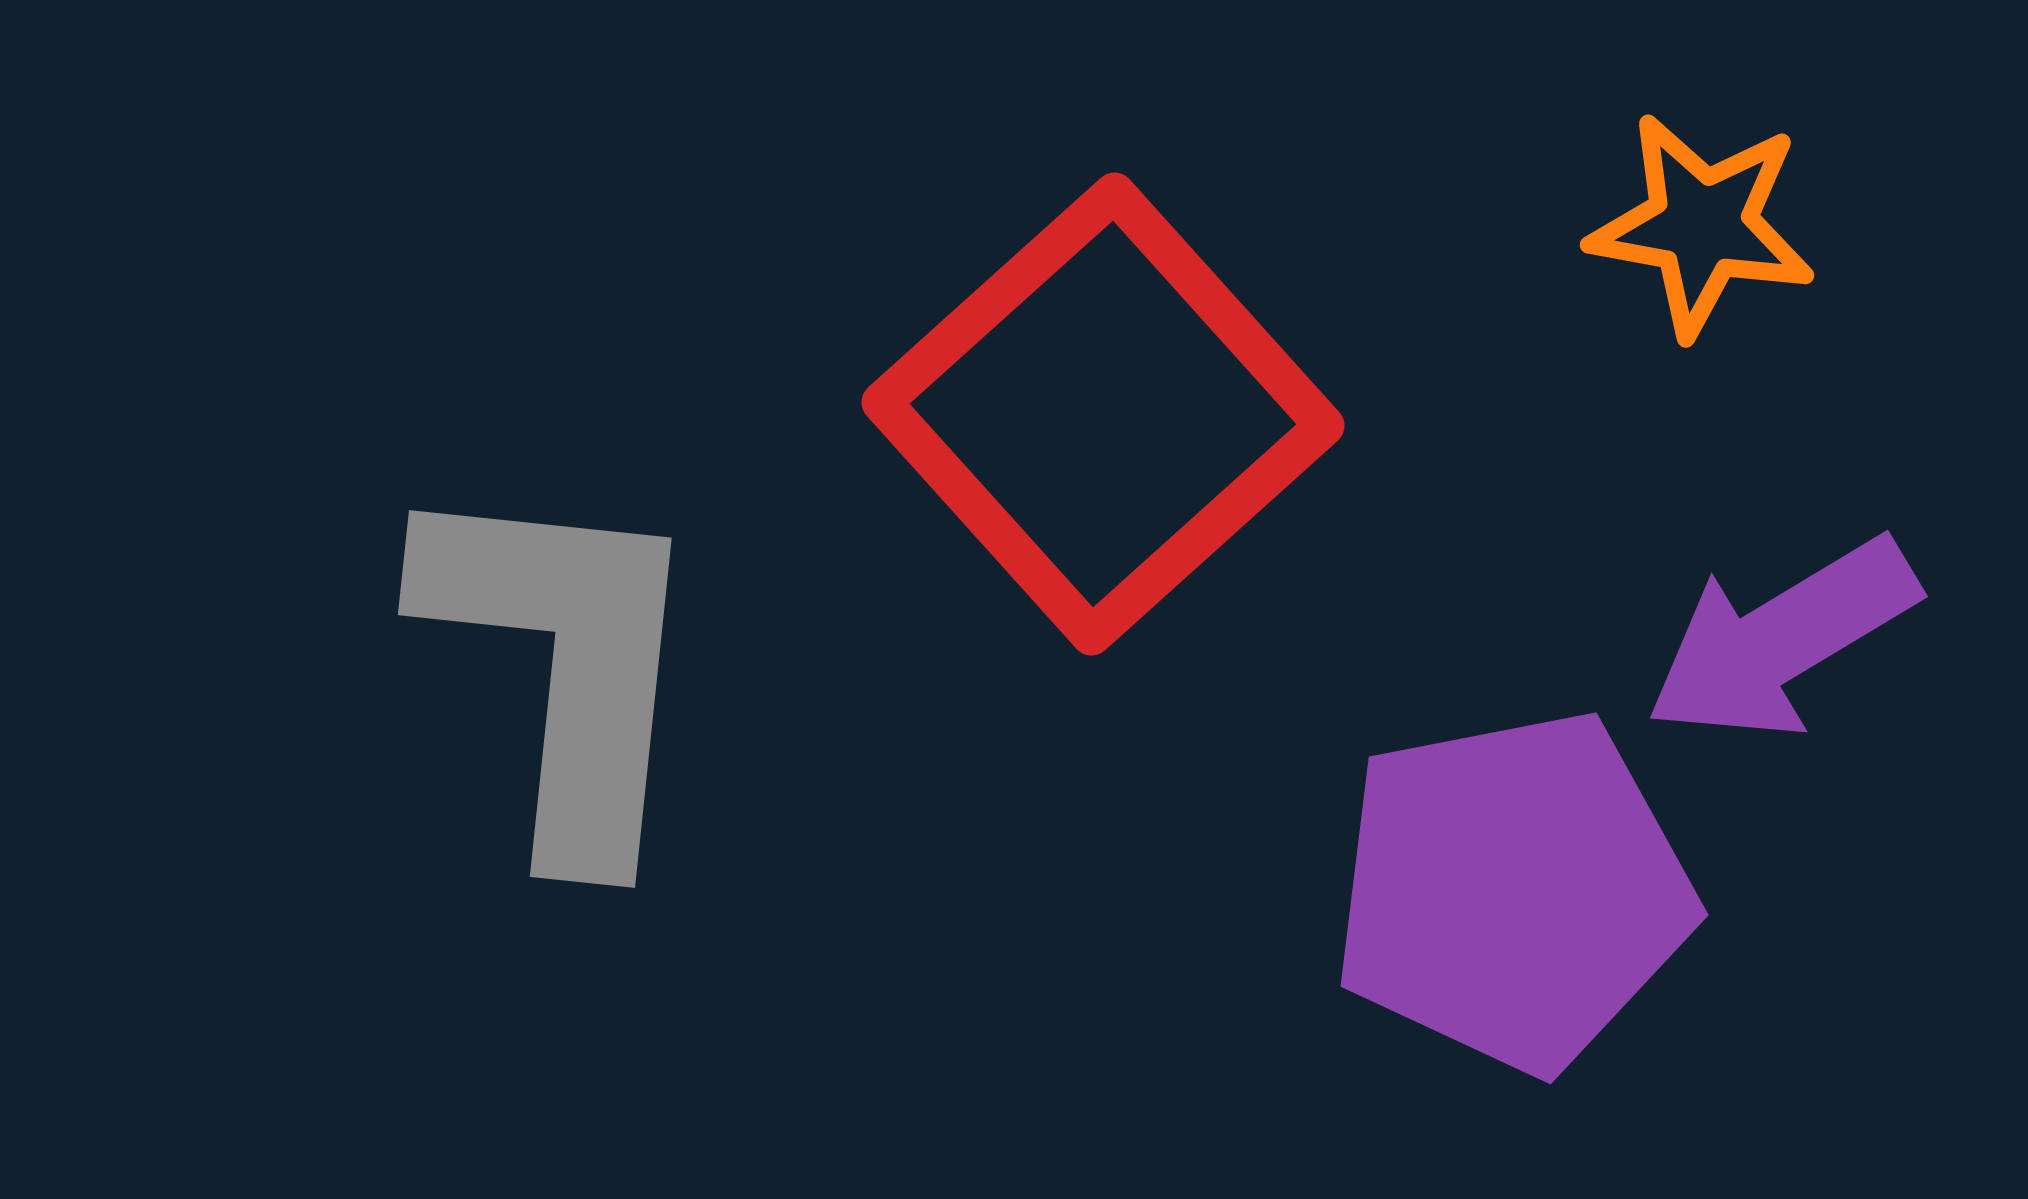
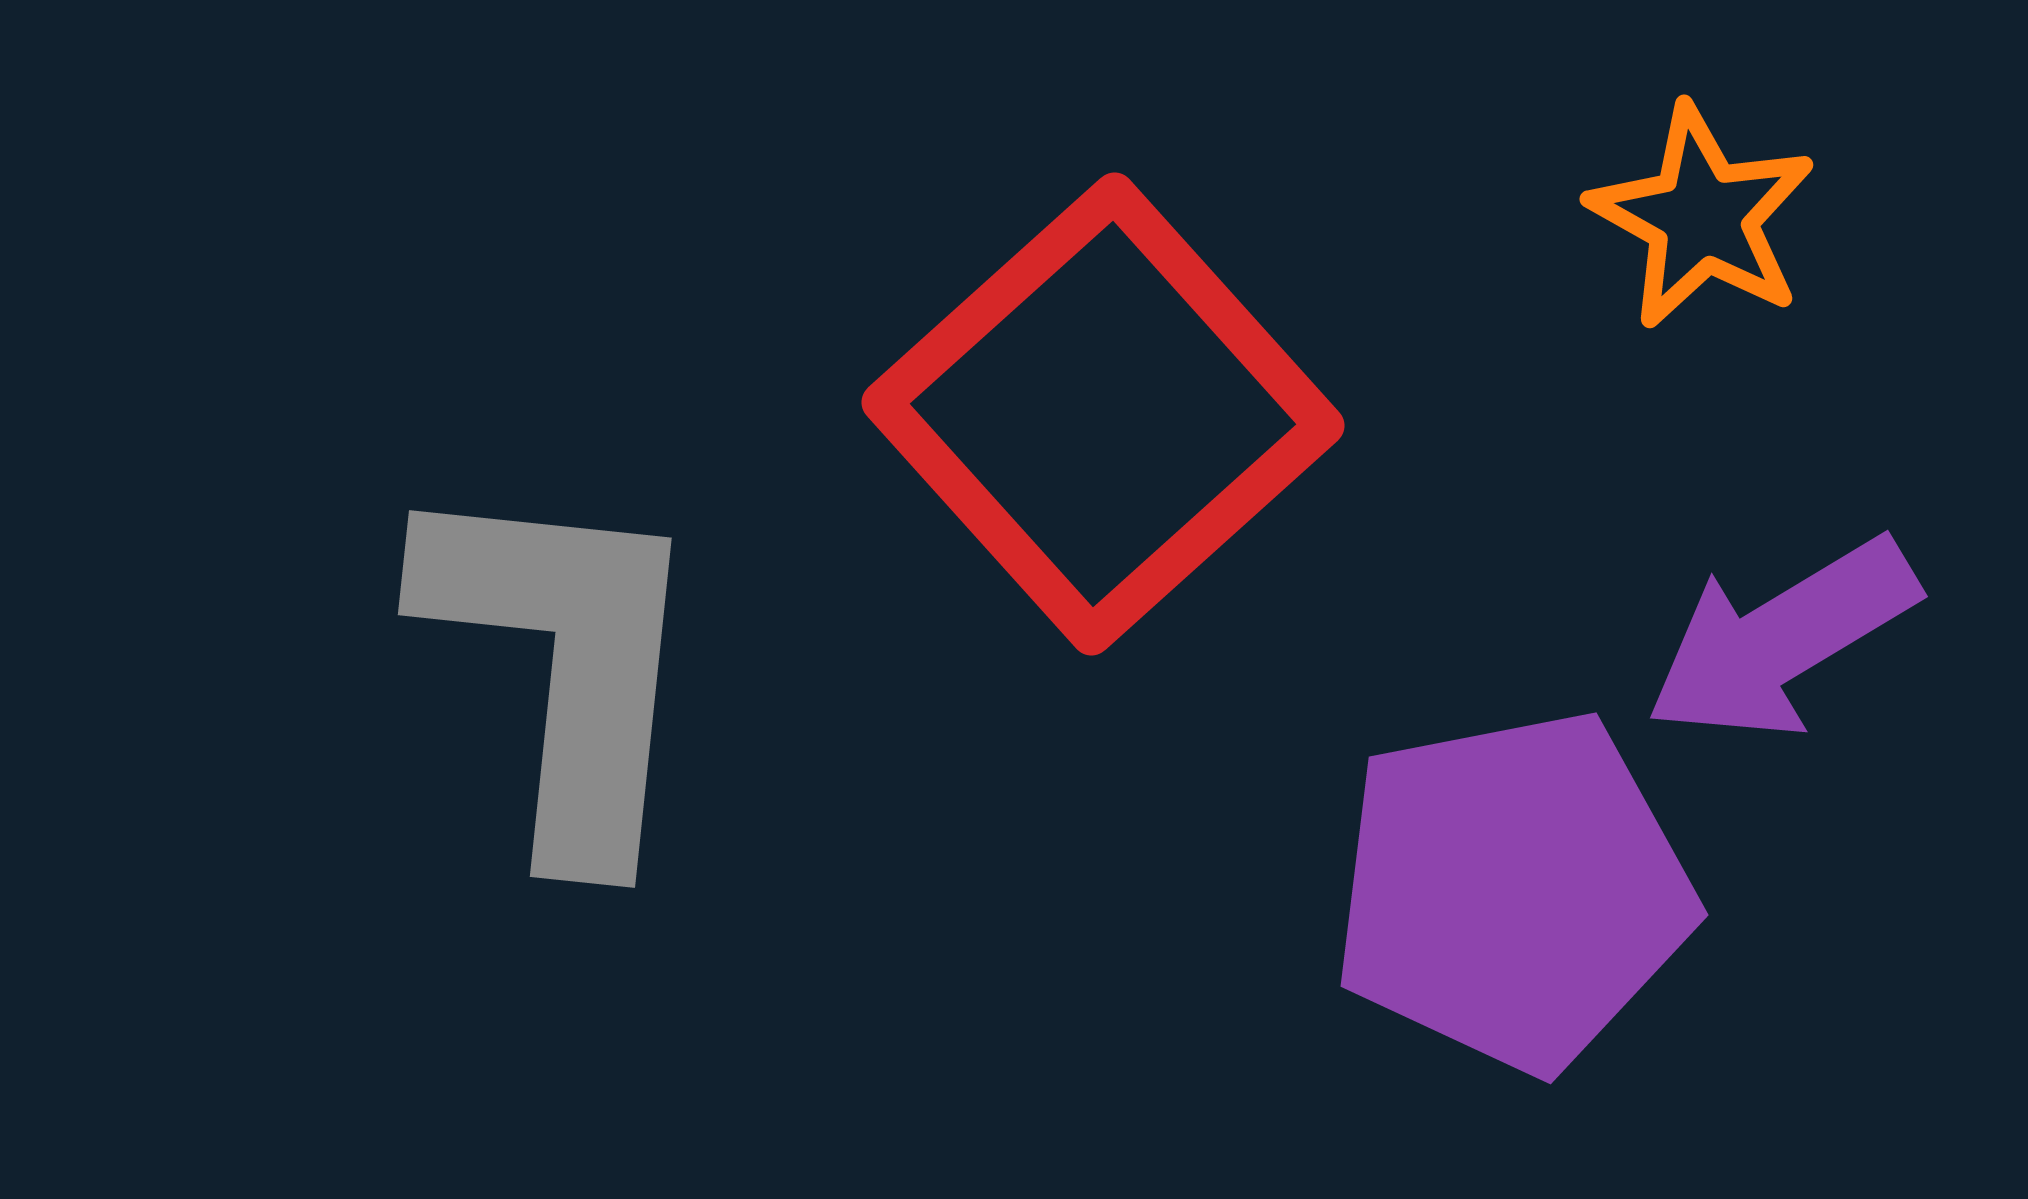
orange star: moved 8 px up; rotated 19 degrees clockwise
